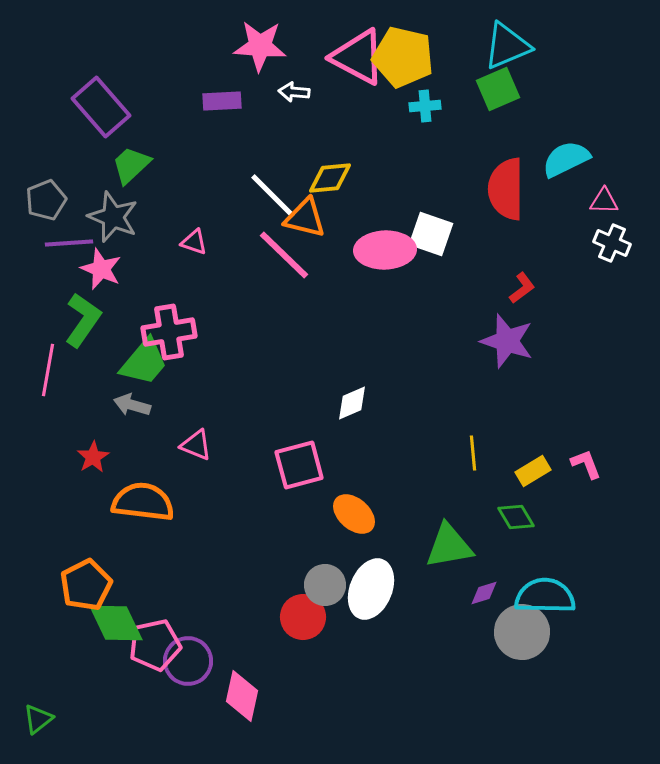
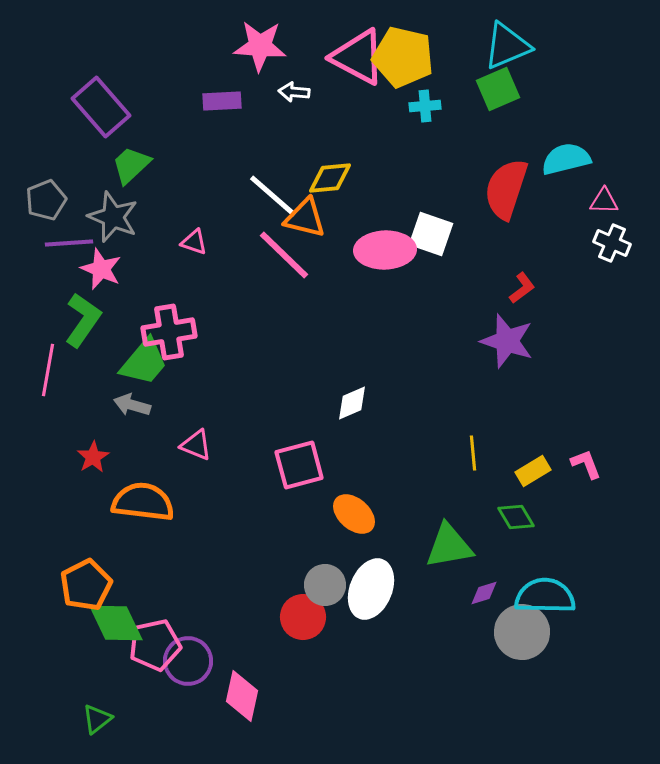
cyan semicircle at (566, 159): rotated 12 degrees clockwise
red semicircle at (506, 189): rotated 18 degrees clockwise
white line at (273, 196): rotated 4 degrees counterclockwise
green triangle at (38, 719): moved 59 px right
